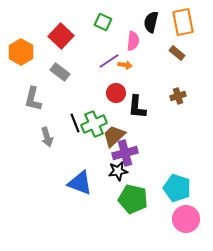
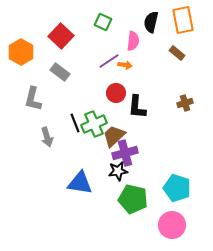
orange rectangle: moved 2 px up
brown cross: moved 7 px right, 7 px down
blue triangle: rotated 12 degrees counterclockwise
pink circle: moved 14 px left, 6 px down
